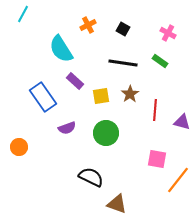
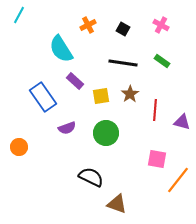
cyan line: moved 4 px left, 1 px down
pink cross: moved 7 px left, 8 px up
green rectangle: moved 2 px right
